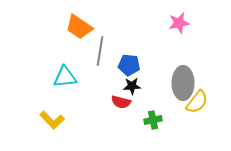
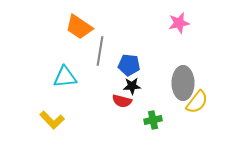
red semicircle: moved 1 px right, 1 px up
